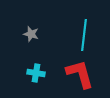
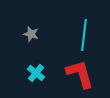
cyan cross: rotated 30 degrees clockwise
